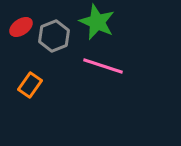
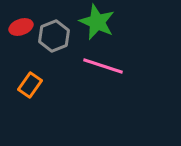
red ellipse: rotated 15 degrees clockwise
